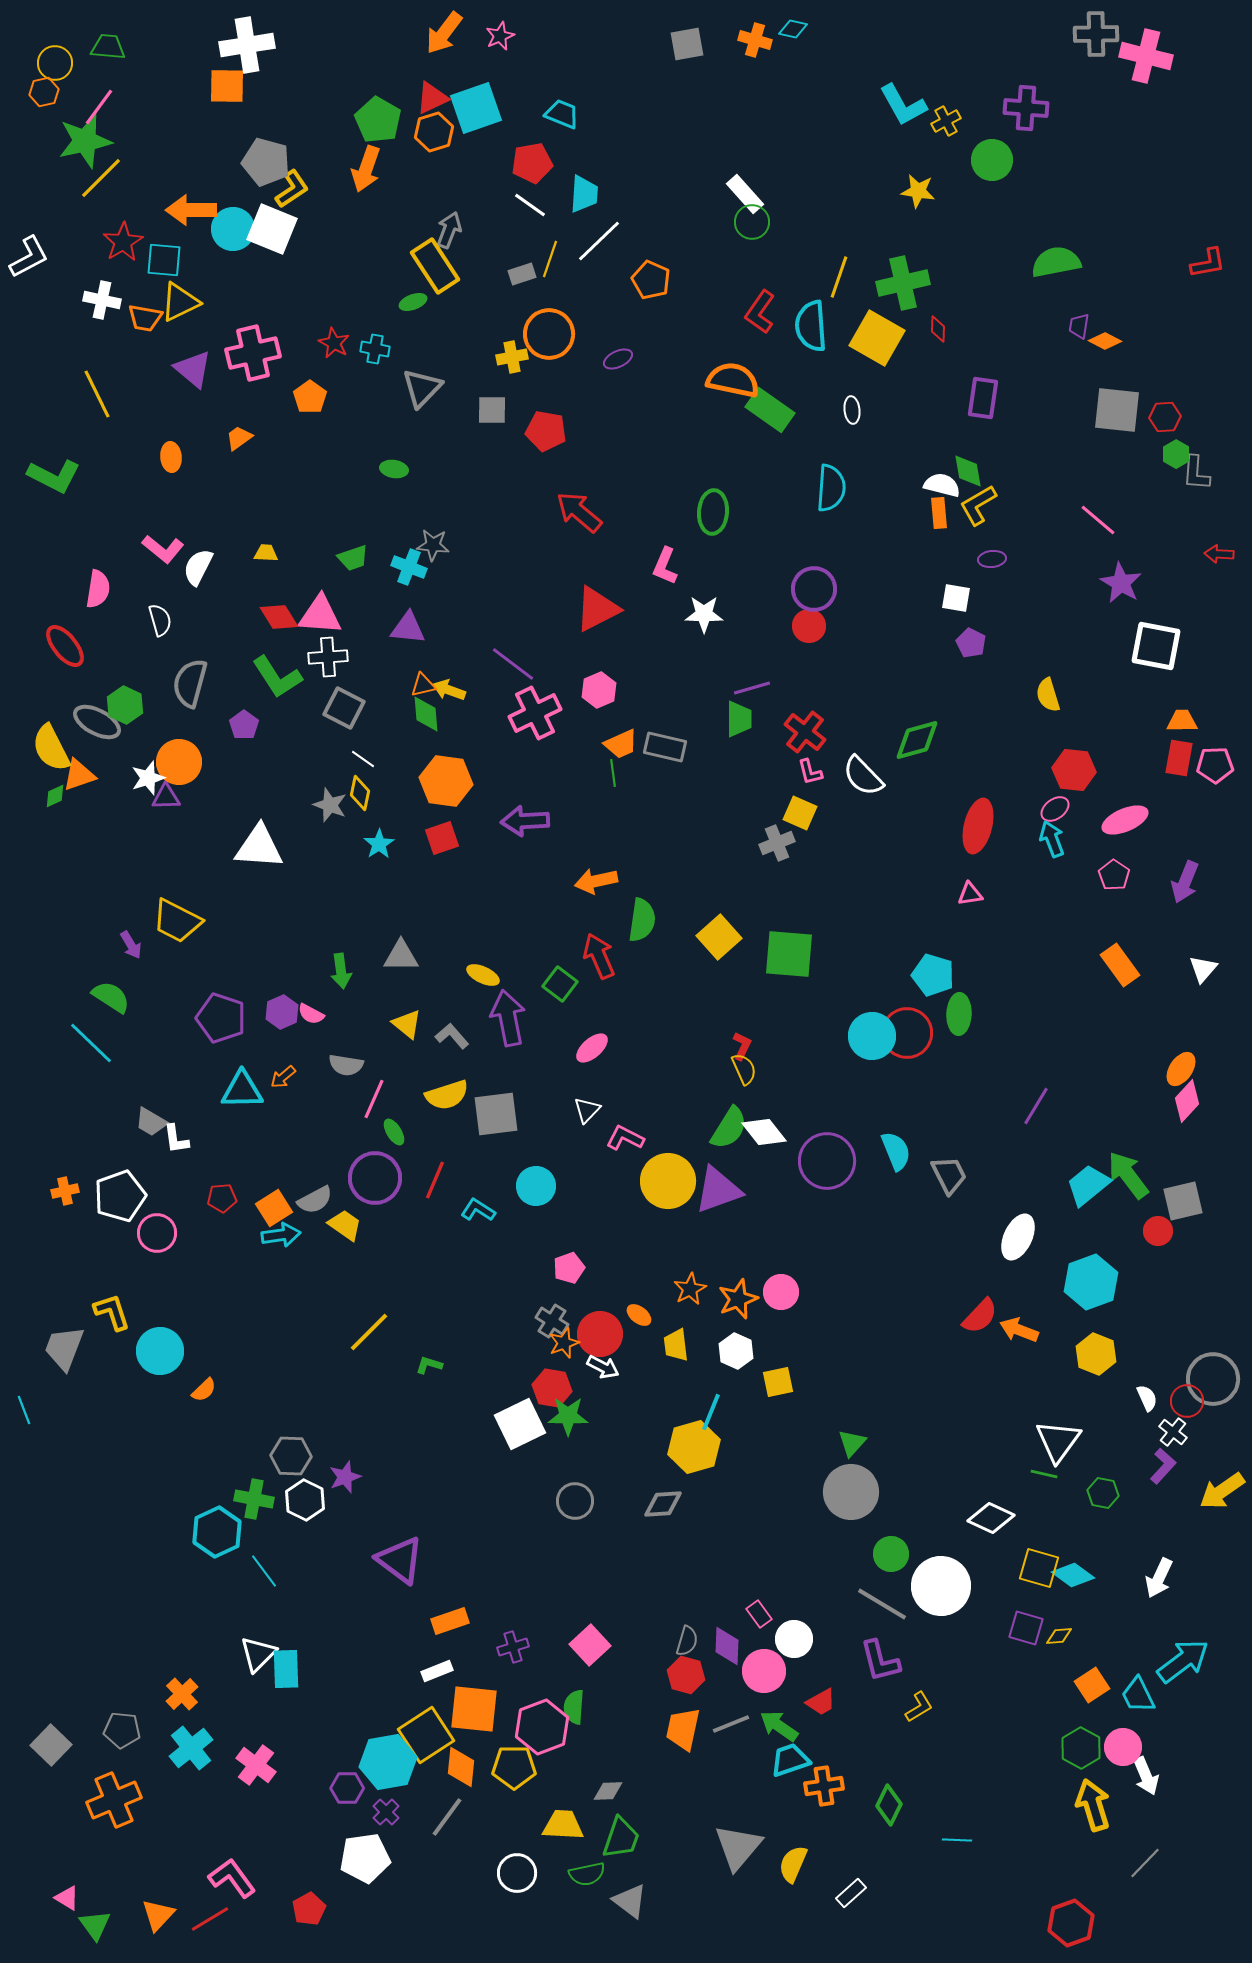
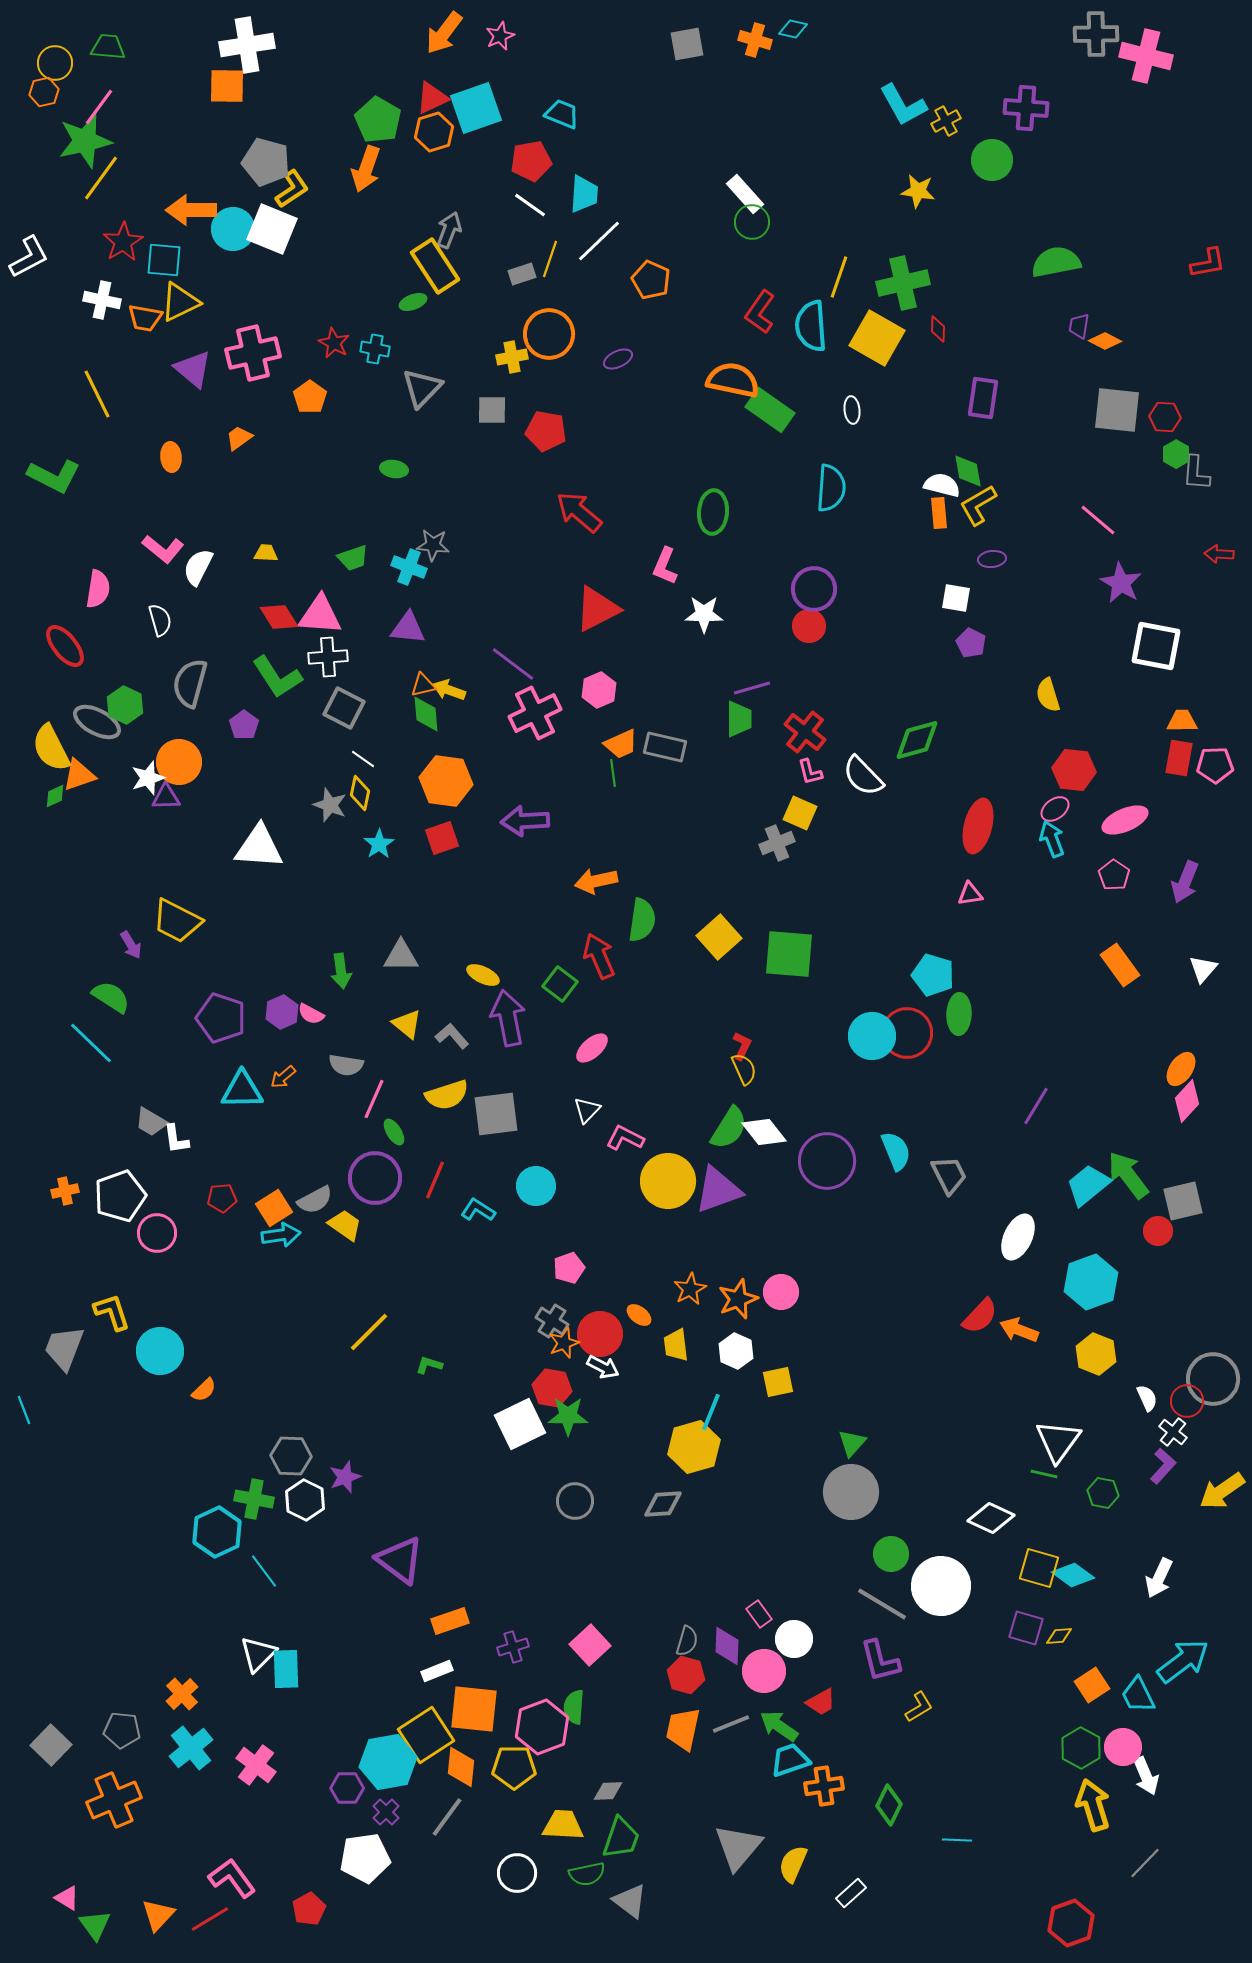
red pentagon at (532, 163): moved 1 px left, 2 px up
yellow line at (101, 178): rotated 9 degrees counterclockwise
red hexagon at (1165, 417): rotated 8 degrees clockwise
